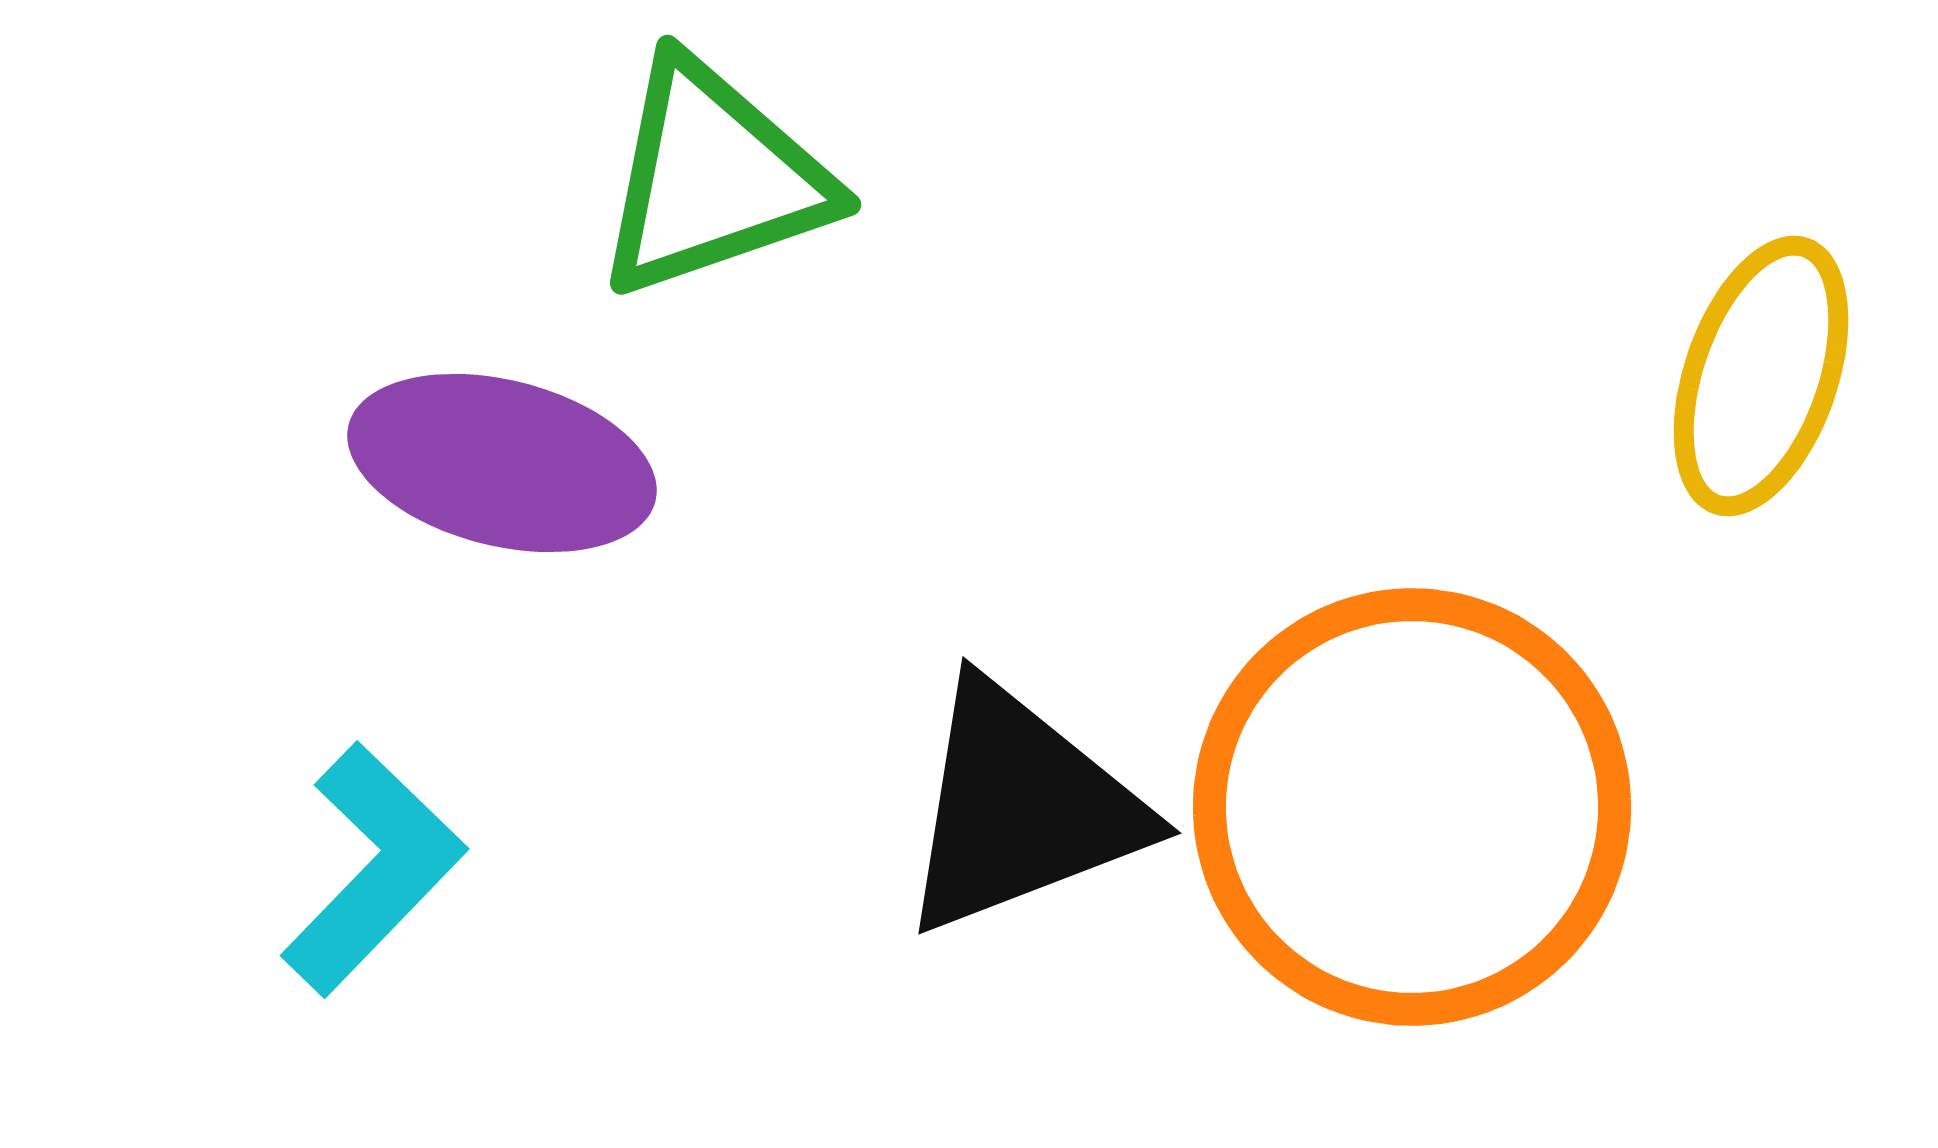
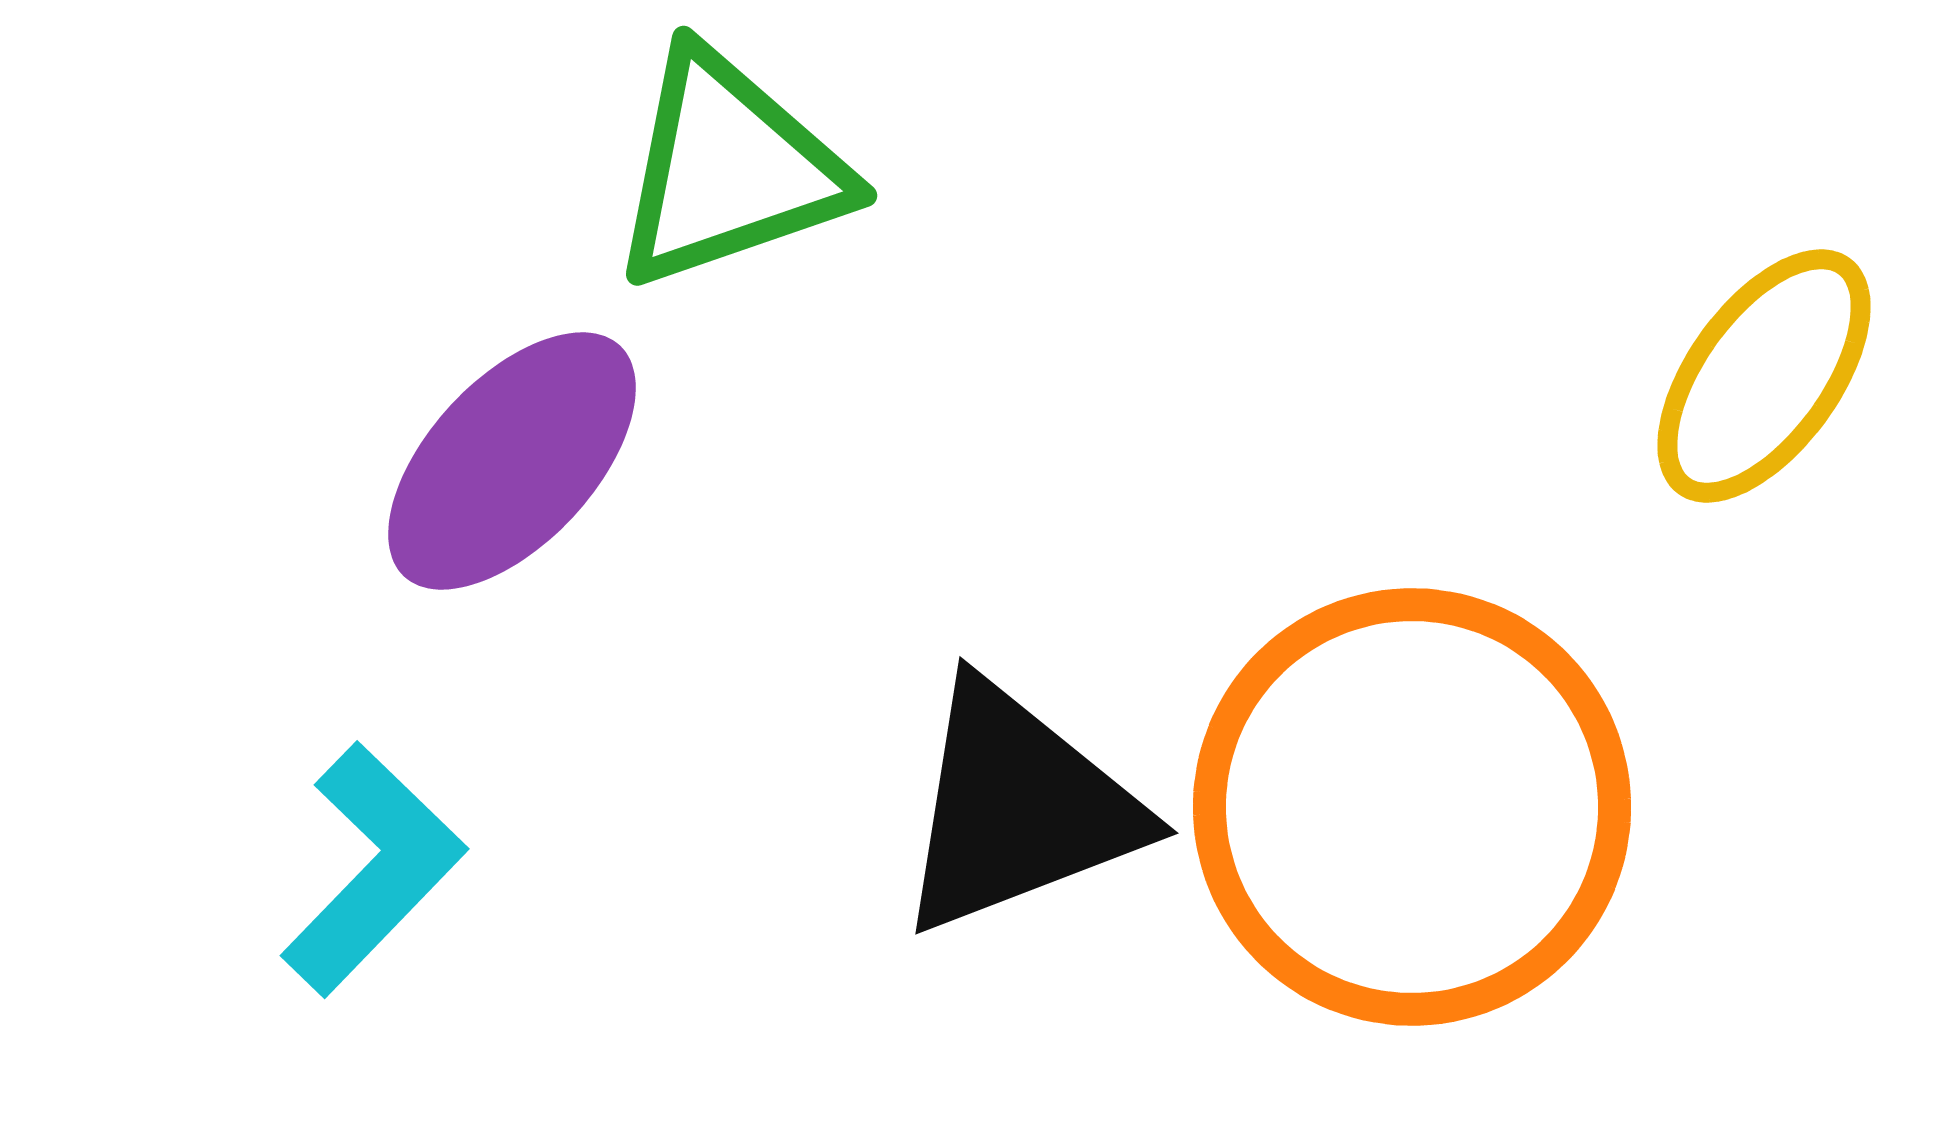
green triangle: moved 16 px right, 9 px up
yellow ellipse: moved 3 px right; rotated 17 degrees clockwise
purple ellipse: moved 10 px right, 2 px up; rotated 61 degrees counterclockwise
black triangle: moved 3 px left
